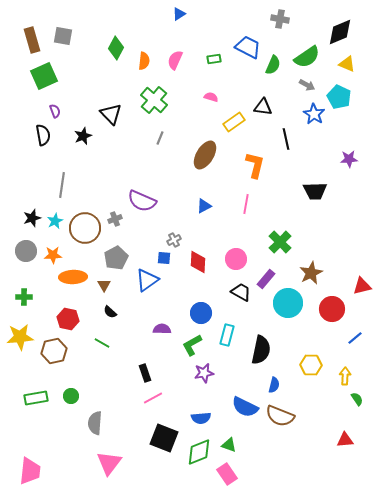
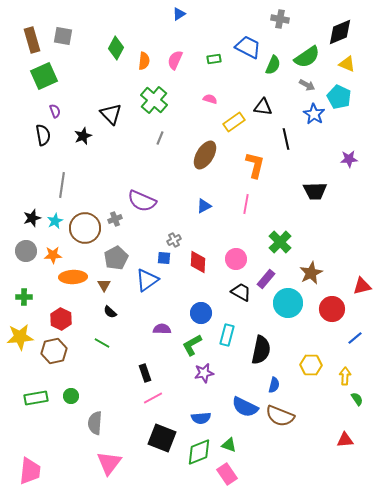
pink semicircle at (211, 97): moved 1 px left, 2 px down
red hexagon at (68, 319): moved 7 px left; rotated 15 degrees clockwise
black square at (164, 438): moved 2 px left
